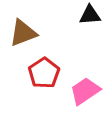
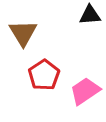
brown triangle: rotated 40 degrees counterclockwise
red pentagon: moved 2 px down
